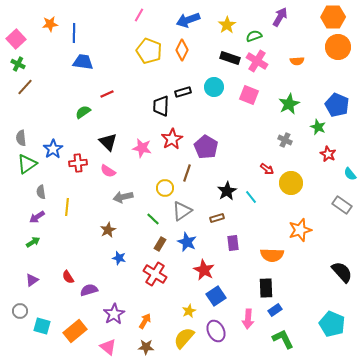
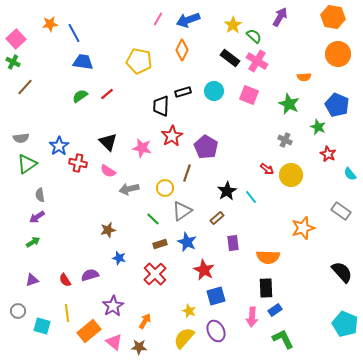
pink line at (139, 15): moved 19 px right, 4 px down
orange hexagon at (333, 17): rotated 10 degrees clockwise
yellow star at (227, 25): moved 6 px right
blue line at (74, 33): rotated 30 degrees counterclockwise
green semicircle at (254, 36): rotated 63 degrees clockwise
orange circle at (338, 47): moved 7 px down
yellow pentagon at (149, 51): moved 10 px left, 10 px down; rotated 10 degrees counterclockwise
black rectangle at (230, 58): rotated 18 degrees clockwise
orange semicircle at (297, 61): moved 7 px right, 16 px down
green cross at (18, 64): moved 5 px left, 2 px up
cyan circle at (214, 87): moved 4 px down
red line at (107, 94): rotated 16 degrees counterclockwise
green star at (289, 104): rotated 20 degrees counterclockwise
green semicircle at (83, 112): moved 3 px left, 16 px up
gray semicircle at (21, 138): rotated 91 degrees counterclockwise
red star at (172, 139): moved 3 px up
blue star at (53, 149): moved 6 px right, 3 px up
red cross at (78, 163): rotated 18 degrees clockwise
yellow circle at (291, 183): moved 8 px up
gray semicircle at (41, 192): moved 1 px left, 3 px down
gray arrow at (123, 197): moved 6 px right, 8 px up
gray rectangle at (342, 205): moved 1 px left, 6 px down
yellow line at (67, 207): moved 106 px down; rotated 12 degrees counterclockwise
brown rectangle at (217, 218): rotated 24 degrees counterclockwise
brown star at (108, 230): rotated 14 degrees clockwise
orange star at (300, 230): moved 3 px right, 2 px up
brown rectangle at (160, 244): rotated 40 degrees clockwise
orange semicircle at (272, 255): moved 4 px left, 2 px down
red cross at (155, 274): rotated 15 degrees clockwise
red semicircle at (68, 277): moved 3 px left, 3 px down
purple triangle at (32, 280): rotated 16 degrees clockwise
purple semicircle at (89, 290): moved 1 px right, 15 px up
blue square at (216, 296): rotated 18 degrees clockwise
gray circle at (20, 311): moved 2 px left
yellow star at (189, 311): rotated 24 degrees counterclockwise
purple star at (114, 314): moved 1 px left, 8 px up
pink arrow at (248, 319): moved 4 px right, 2 px up
cyan pentagon at (332, 324): moved 13 px right
orange rectangle at (75, 331): moved 14 px right
pink triangle at (108, 347): moved 6 px right, 5 px up
brown star at (146, 347): moved 7 px left
